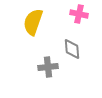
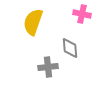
pink cross: moved 3 px right
gray diamond: moved 2 px left, 1 px up
